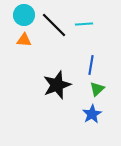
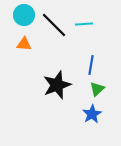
orange triangle: moved 4 px down
